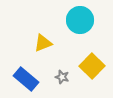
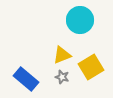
yellow triangle: moved 19 px right, 12 px down
yellow square: moved 1 px left, 1 px down; rotated 15 degrees clockwise
